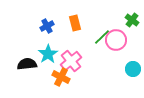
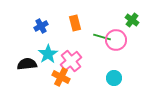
blue cross: moved 6 px left
green line: rotated 60 degrees clockwise
cyan circle: moved 19 px left, 9 px down
